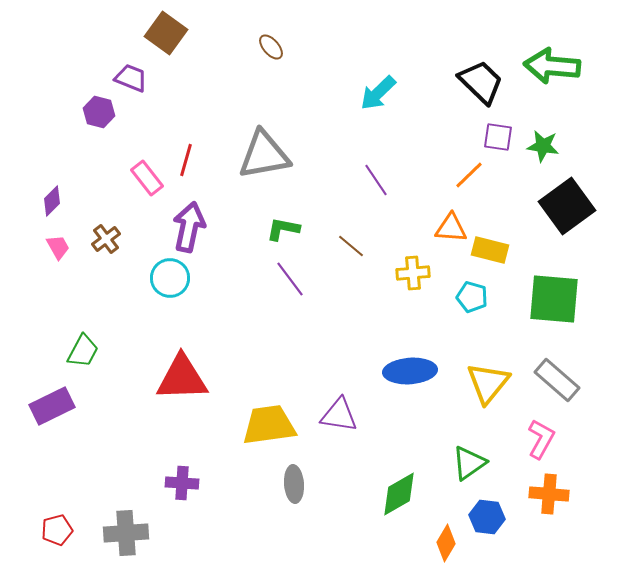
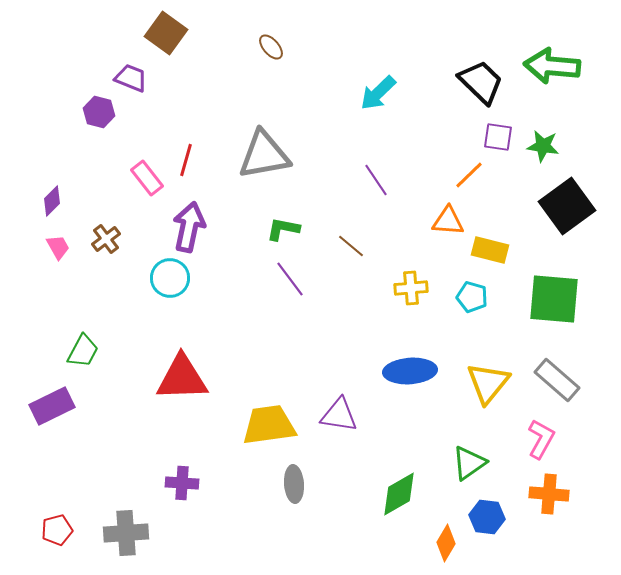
orange triangle at (451, 228): moved 3 px left, 7 px up
yellow cross at (413, 273): moved 2 px left, 15 px down
